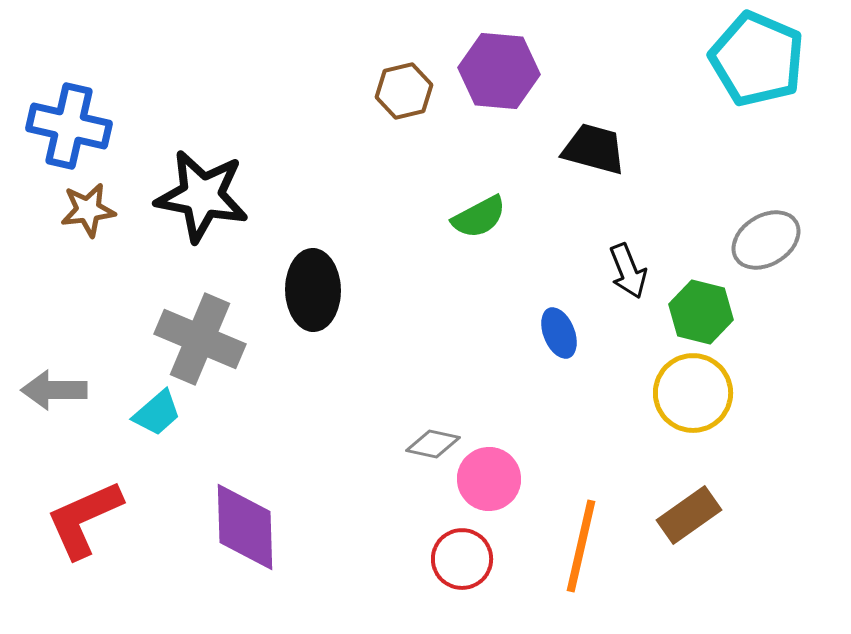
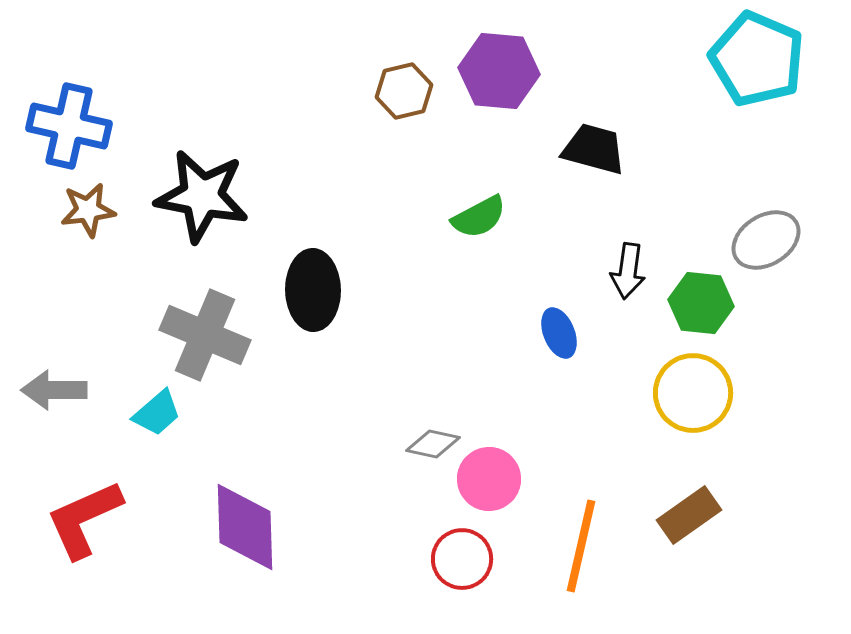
black arrow: rotated 30 degrees clockwise
green hexagon: moved 9 px up; rotated 8 degrees counterclockwise
gray cross: moved 5 px right, 4 px up
